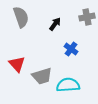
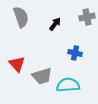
blue cross: moved 4 px right, 4 px down; rotated 24 degrees counterclockwise
